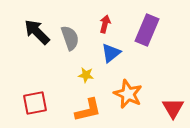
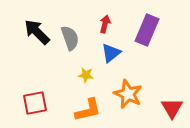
red triangle: moved 1 px left
